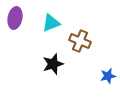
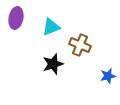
purple ellipse: moved 1 px right
cyan triangle: moved 4 px down
brown cross: moved 4 px down
